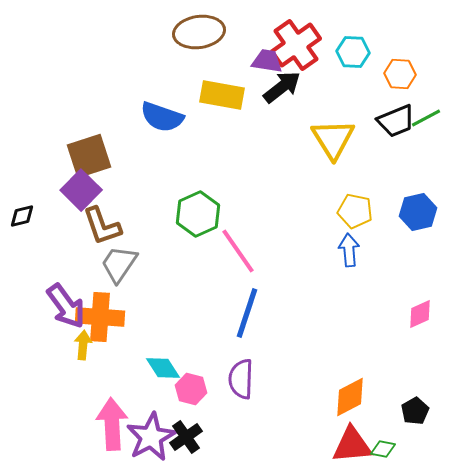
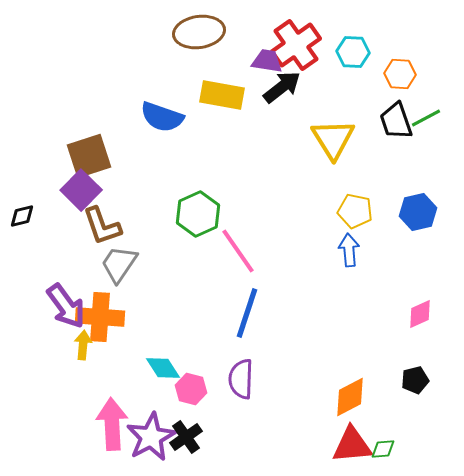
black trapezoid: rotated 93 degrees clockwise
black pentagon: moved 31 px up; rotated 16 degrees clockwise
green diamond: rotated 15 degrees counterclockwise
